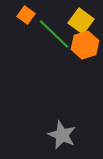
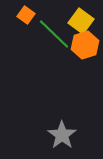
gray star: rotated 12 degrees clockwise
